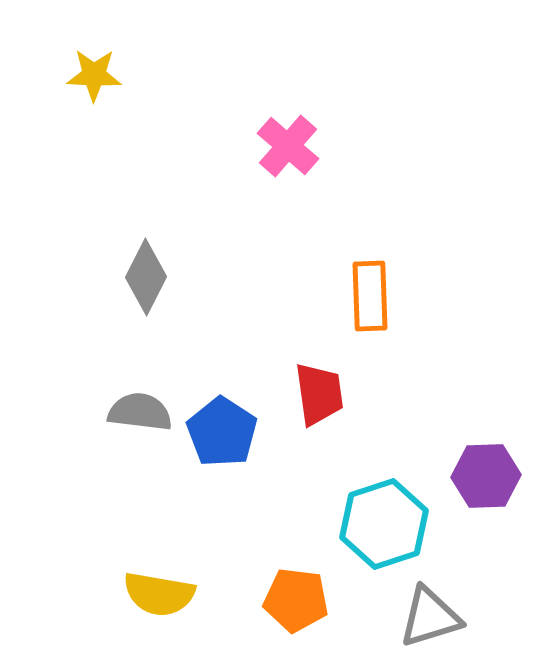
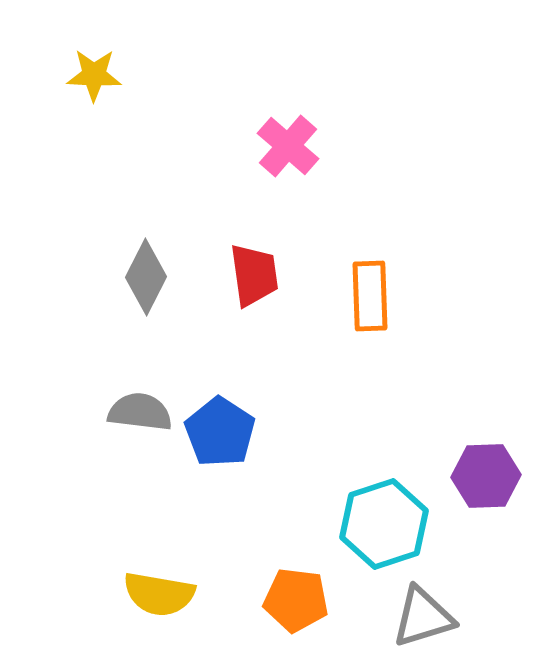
red trapezoid: moved 65 px left, 119 px up
blue pentagon: moved 2 px left
gray triangle: moved 7 px left
